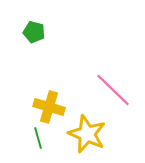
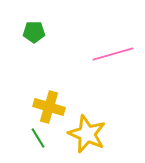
green pentagon: rotated 15 degrees counterclockwise
pink line: moved 36 px up; rotated 60 degrees counterclockwise
green line: rotated 15 degrees counterclockwise
